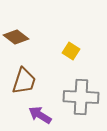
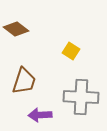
brown diamond: moved 8 px up
purple arrow: rotated 35 degrees counterclockwise
